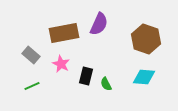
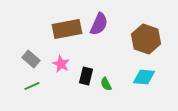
brown rectangle: moved 3 px right, 4 px up
gray rectangle: moved 4 px down
